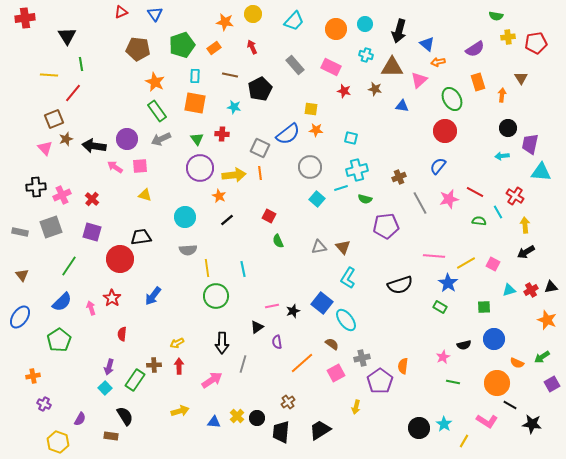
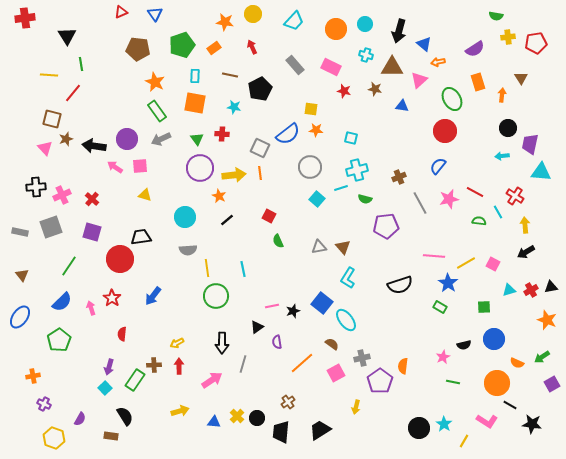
blue triangle at (427, 44): moved 3 px left
brown square at (54, 119): moved 2 px left; rotated 36 degrees clockwise
yellow hexagon at (58, 442): moved 4 px left, 4 px up
